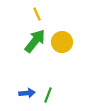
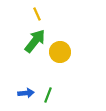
yellow circle: moved 2 px left, 10 px down
blue arrow: moved 1 px left
